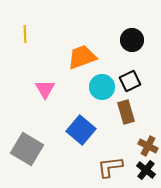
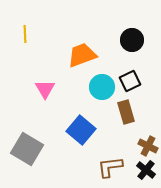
orange trapezoid: moved 2 px up
